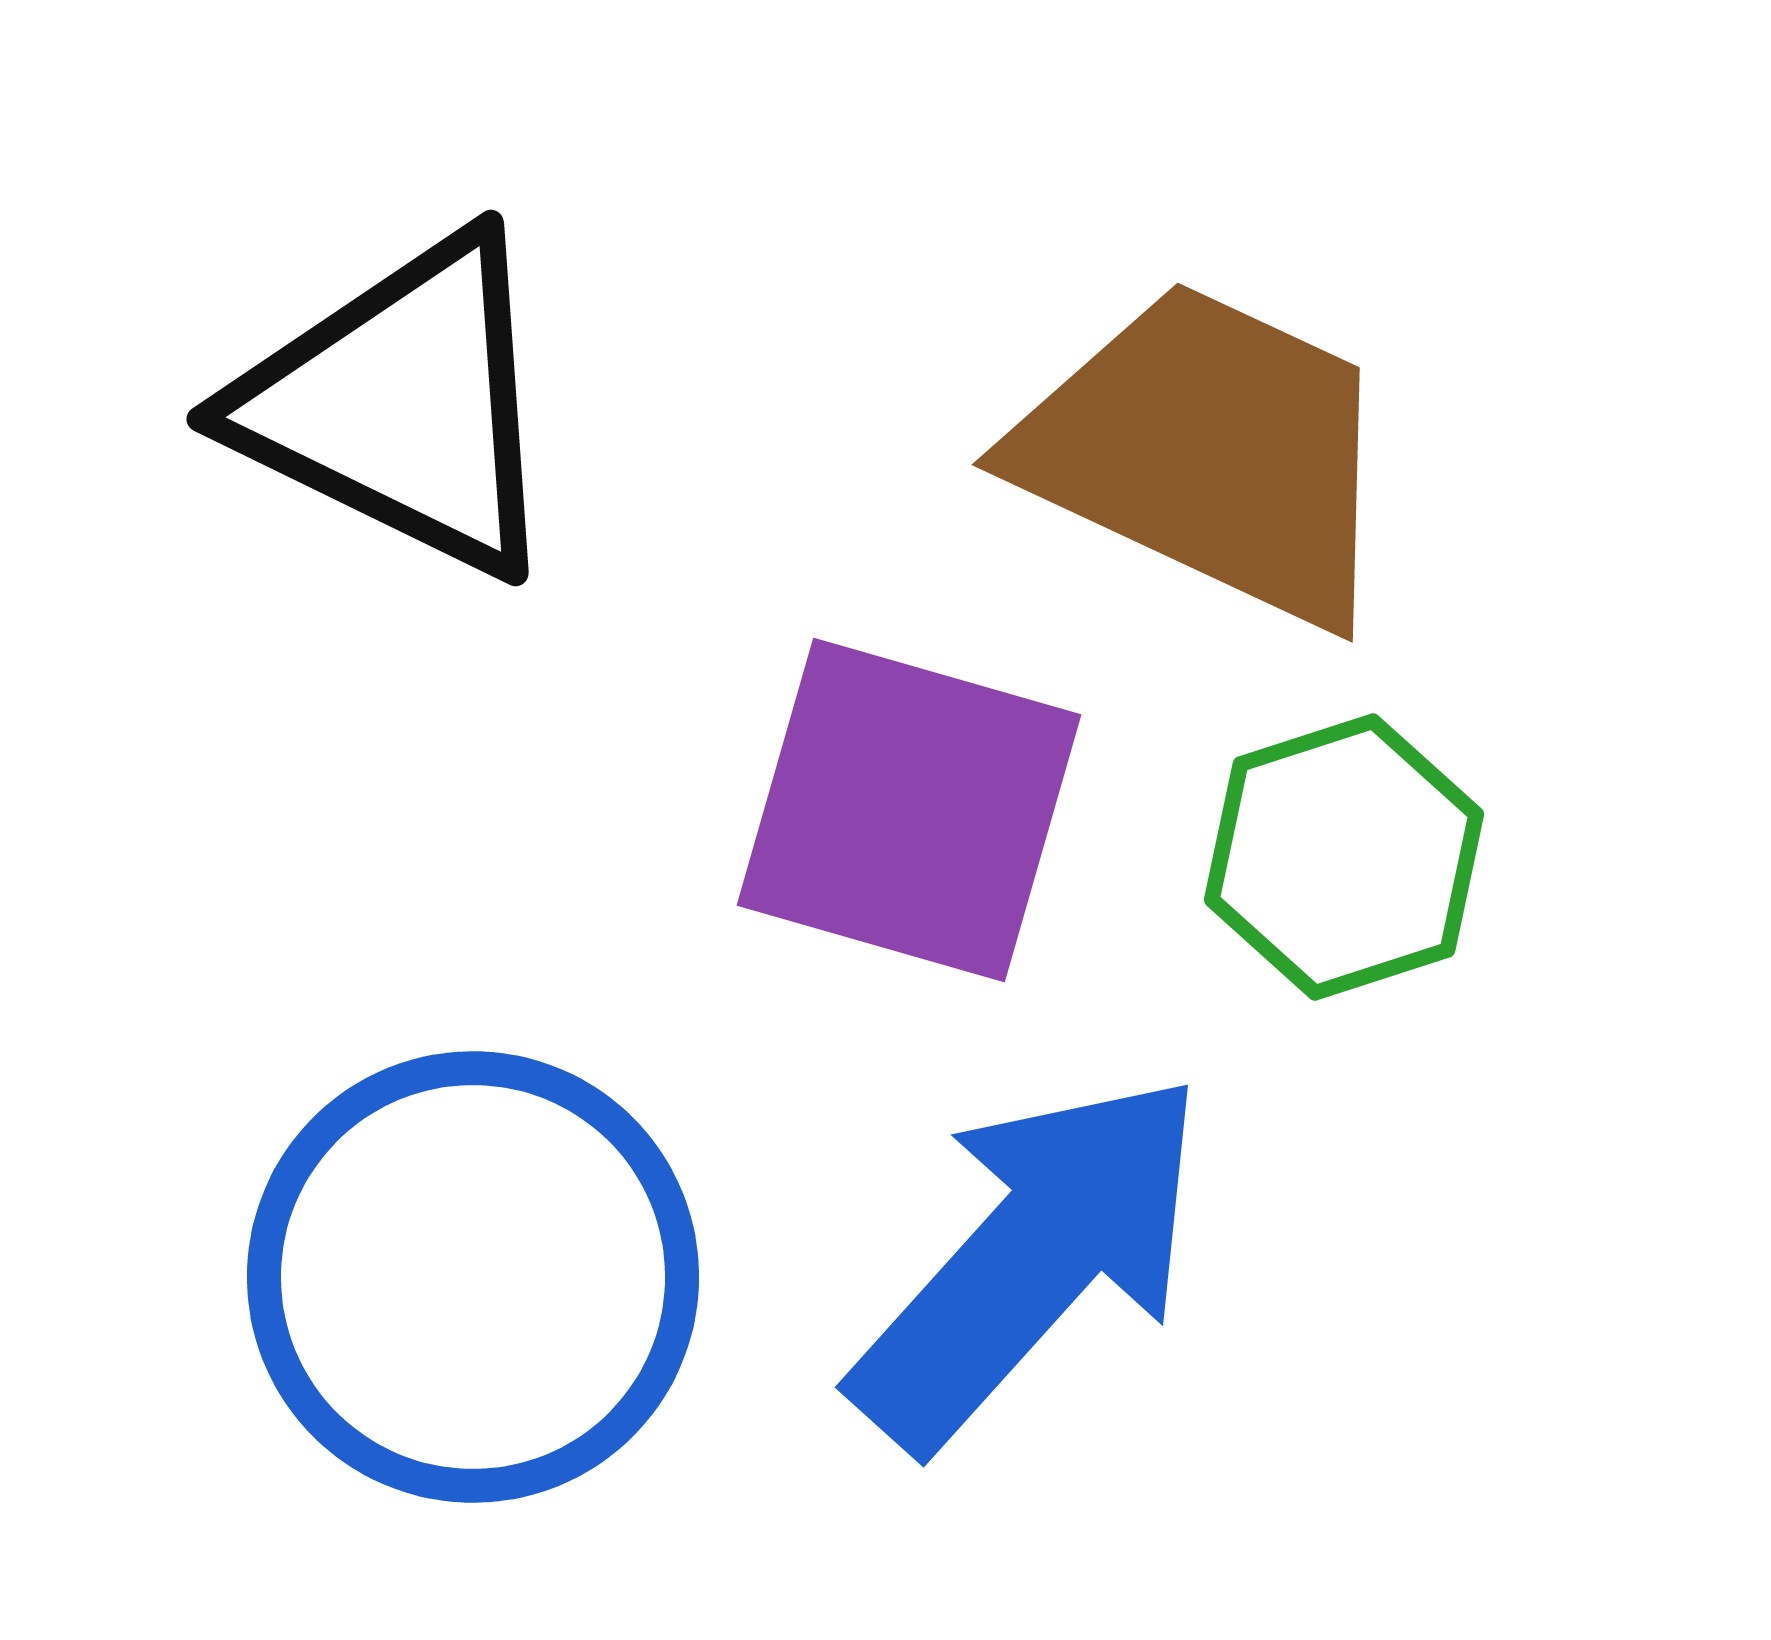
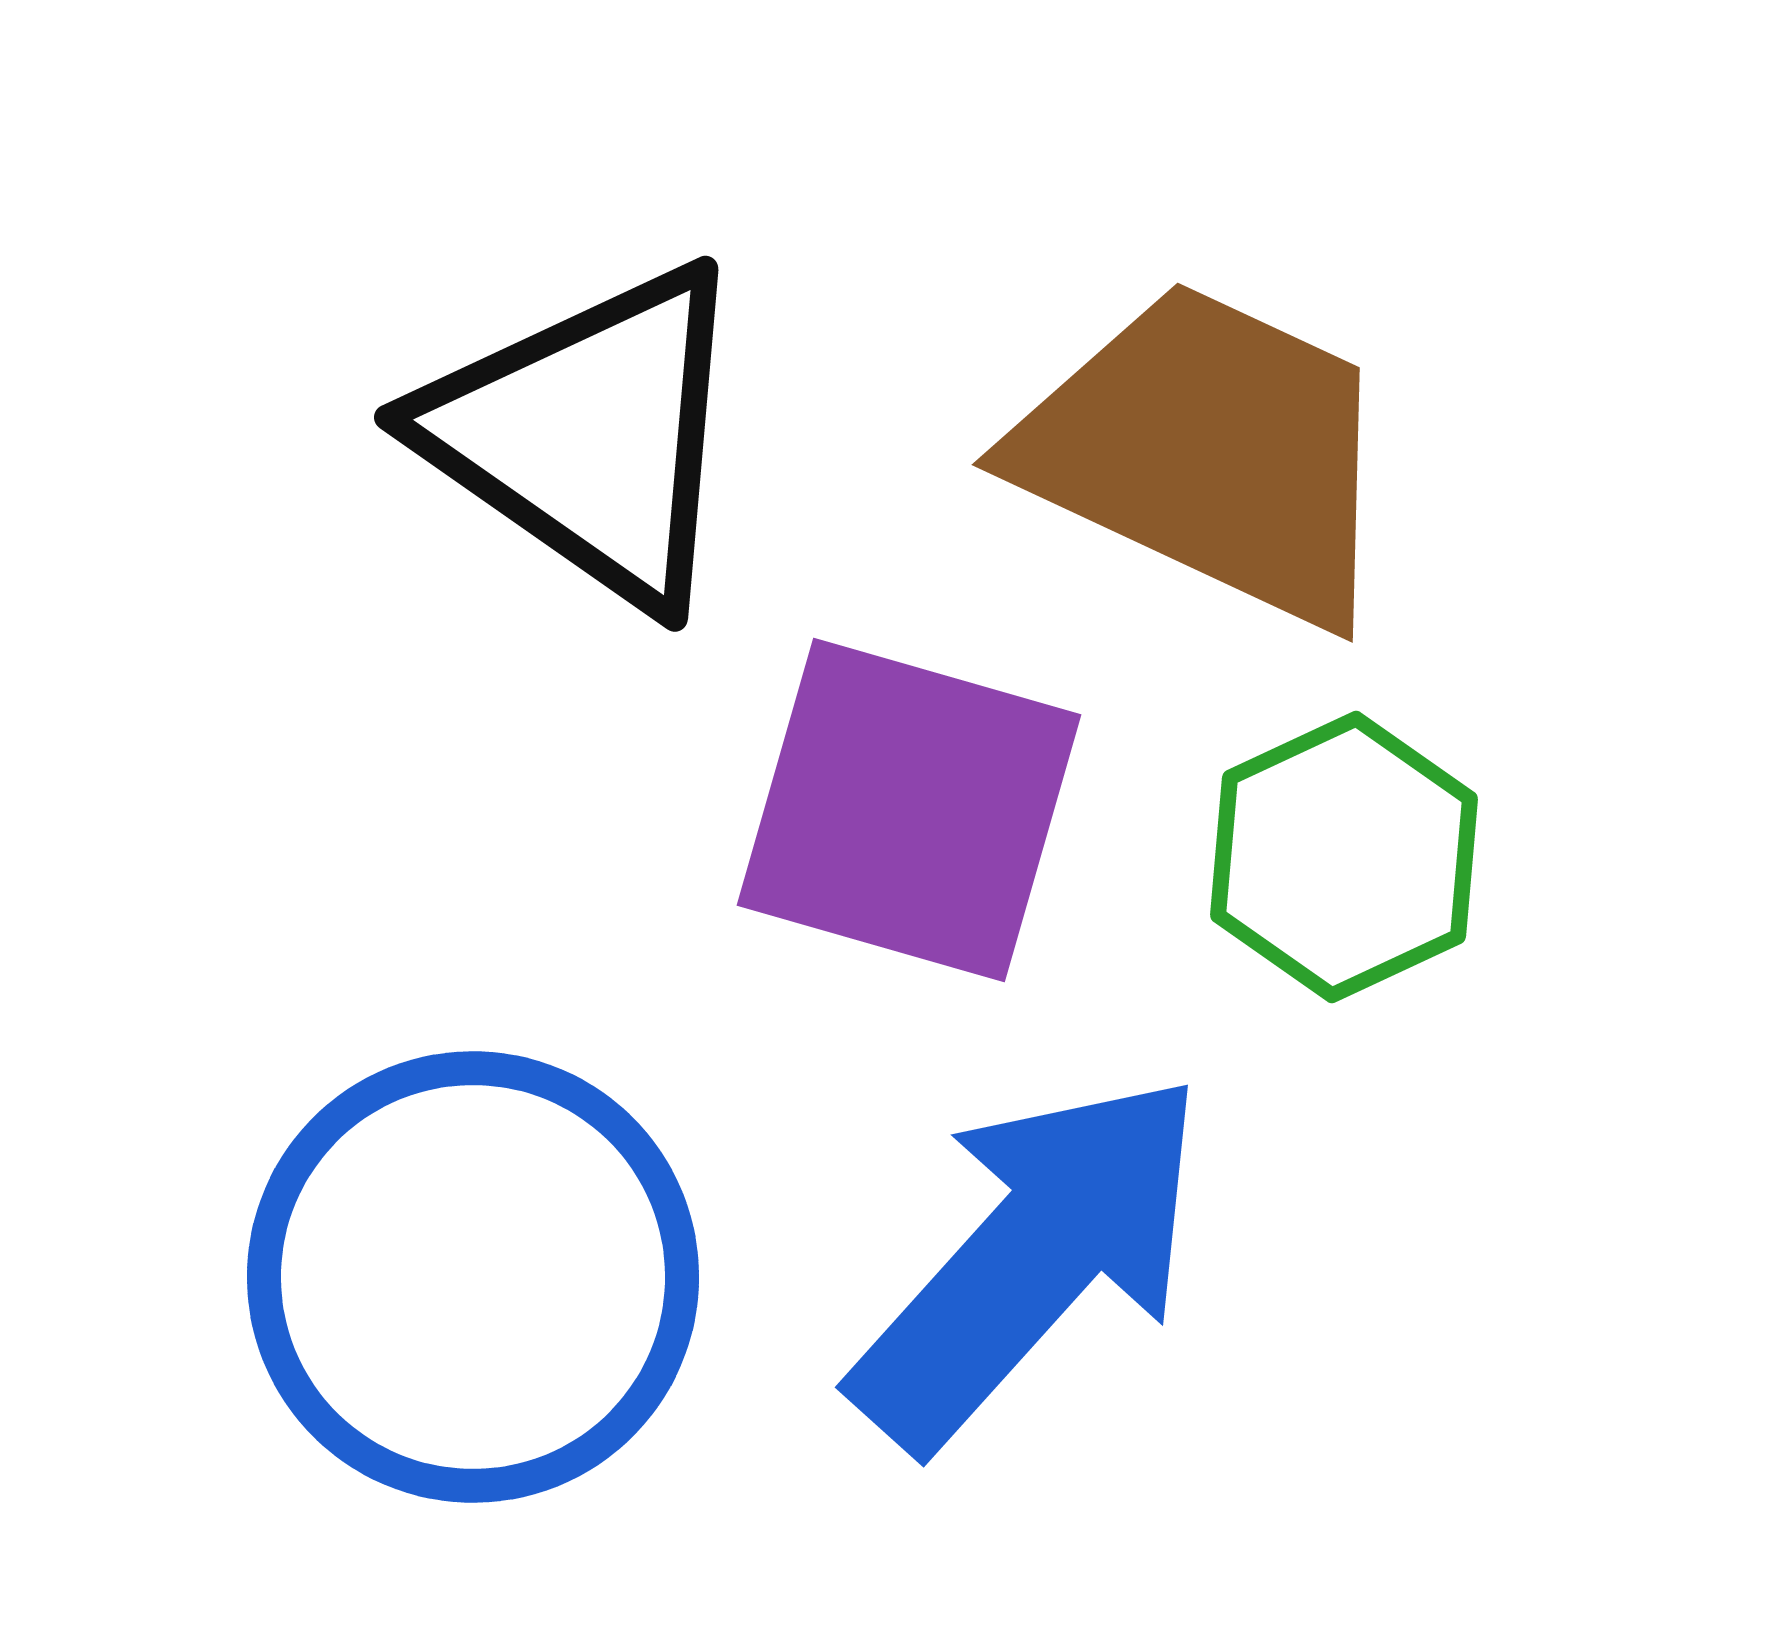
black triangle: moved 187 px right, 30 px down; rotated 9 degrees clockwise
green hexagon: rotated 7 degrees counterclockwise
